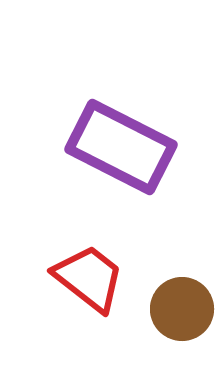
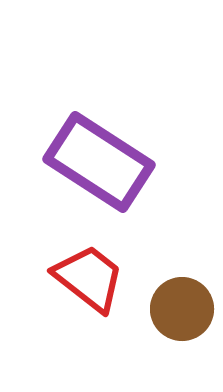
purple rectangle: moved 22 px left, 15 px down; rotated 6 degrees clockwise
